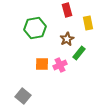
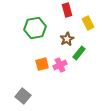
yellow rectangle: rotated 16 degrees counterclockwise
orange square: rotated 16 degrees counterclockwise
